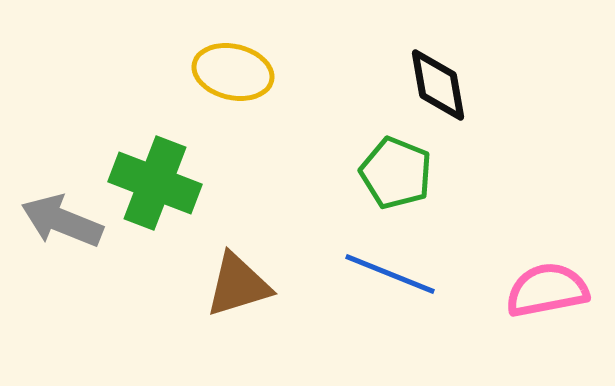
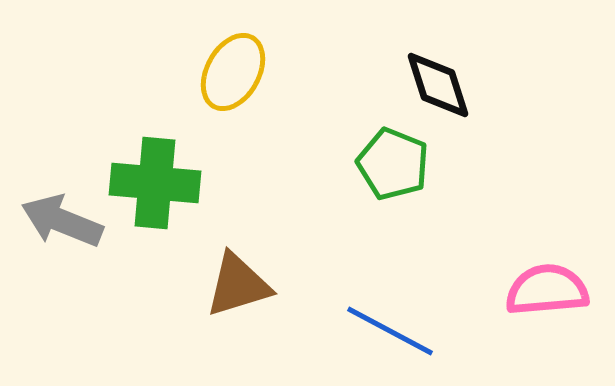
yellow ellipse: rotated 74 degrees counterclockwise
black diamond: rotated 8 degrees counterclockwise
green pentagon: moved 3 px left, 9 px up
green cross: rotated 16 degrees counterclockwise
blue line: moved 57 px down; rotated 6 degrees clockwise
pink semicircle: rotated 6 degrees clockwise
